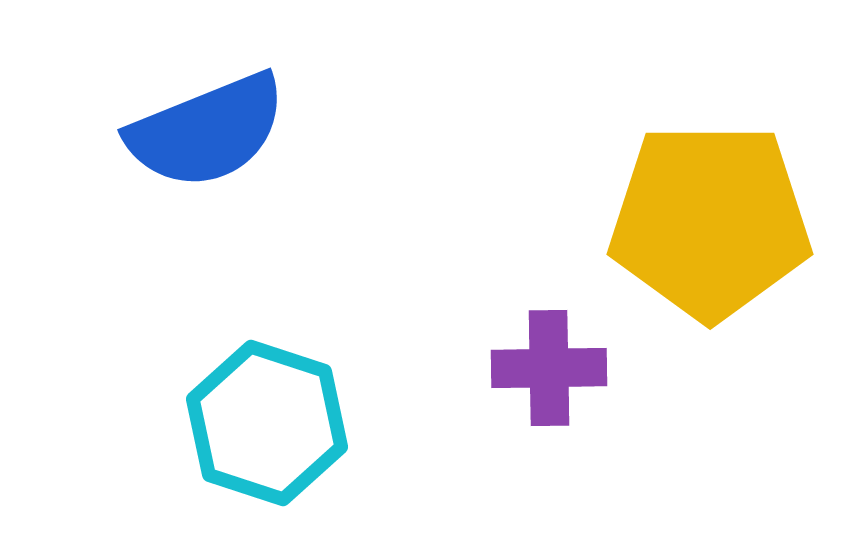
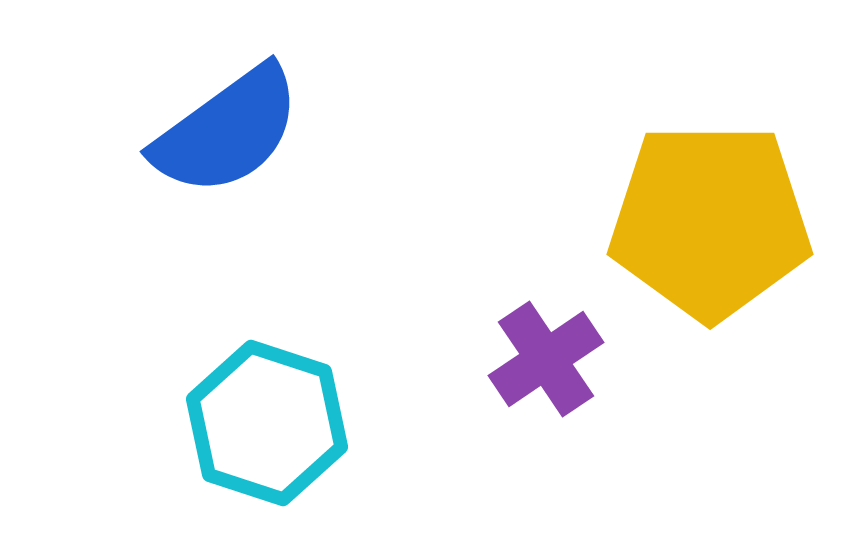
blue semicircle: moved 20 px right; rotated 14 degrees counterclockwise
purple cross: moved 3 px left, 9 px up; rotated 33 degrees counterclockwise
